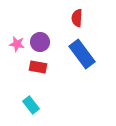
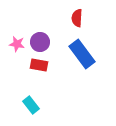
red rectangle: moved 1 px right, 2 px up
